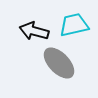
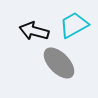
cyan trapezoid: rotated 16 degrees counterclockwise
